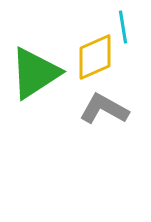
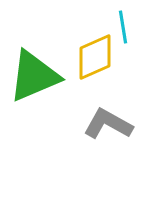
green triangle: moved 1 px left, 3 px down; rotated 10 degrees clockwise
gray L-shape: moved 4 px right, 15 px down
